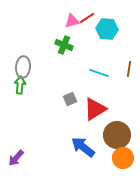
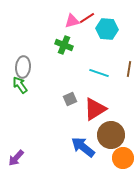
green arrow: rotated 42 degrees counterclockwise
brown circle: moved 6 px left
